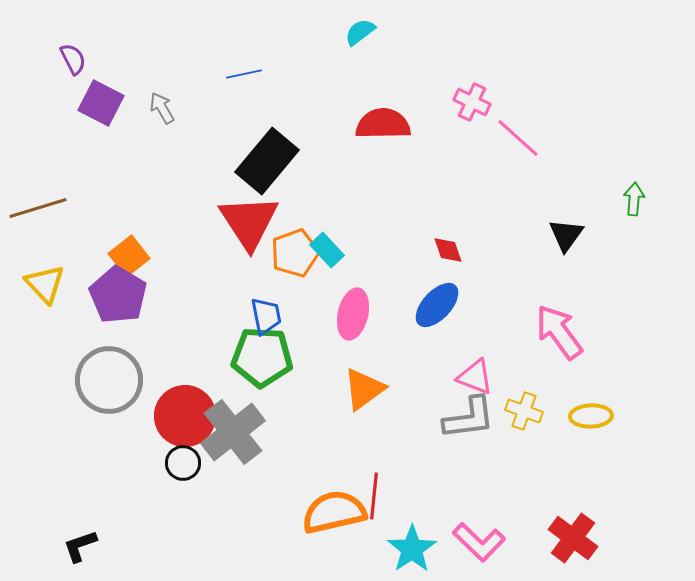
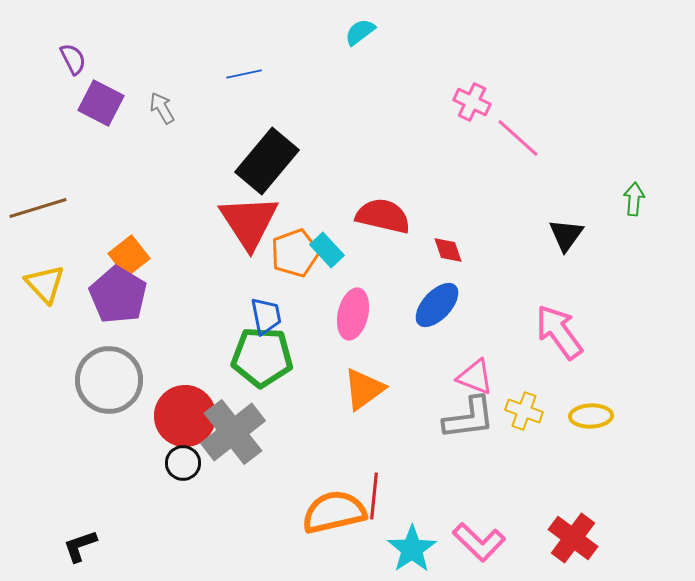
red semicircle: moved 92 px down; rotated 14 degrees clockwise
